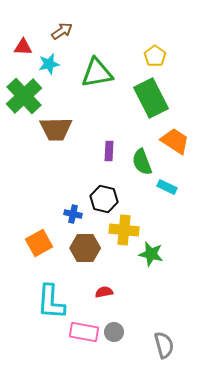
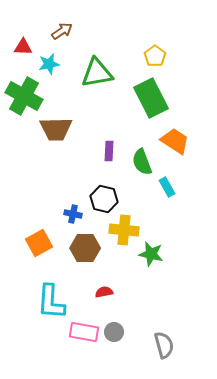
green cross: rotated 18 degrees counterclockwise
cyan rectangle: rotated 36 degrees clockwise
